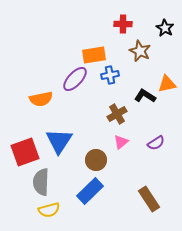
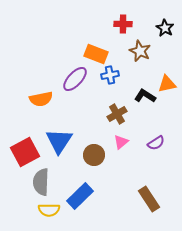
orange rectangle: moved 2 px right, 1 px up; rotated 30 degrees clockwise
red square: rotated 8 degrees counterclockwise
brown circle: moved 2 px left, 5 px up
blue rectangle: moved 10 px left, 5 px down
yellow semicircle: rotated 15 degrees clockwise
